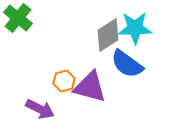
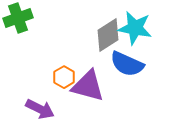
green cross: rotated 32 degrees clockwise
cyan star: rotated 12 degrees clockwise
blue semicircle: rotated 12 degrees counterclockwise
orange hexagon: moved 4 px up; rotated 15 degrees counterclockwise
purple triangle: moved 2 px left, 1 px up
